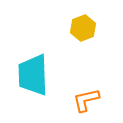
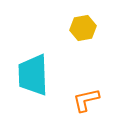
yellow hexagon: rotated 10 degrees clockwise
